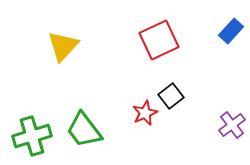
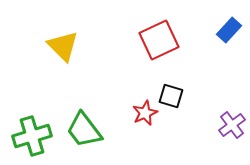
blue rectangle: moved 2 px left, 1 px up
yellow triangle: rotated 28 degrees counterclockwise
black square: rotated 35 degrees counterclockwise
